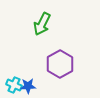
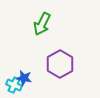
blue star: moved 4 px left, 8 px up; rotated 14 degrees clockwise
